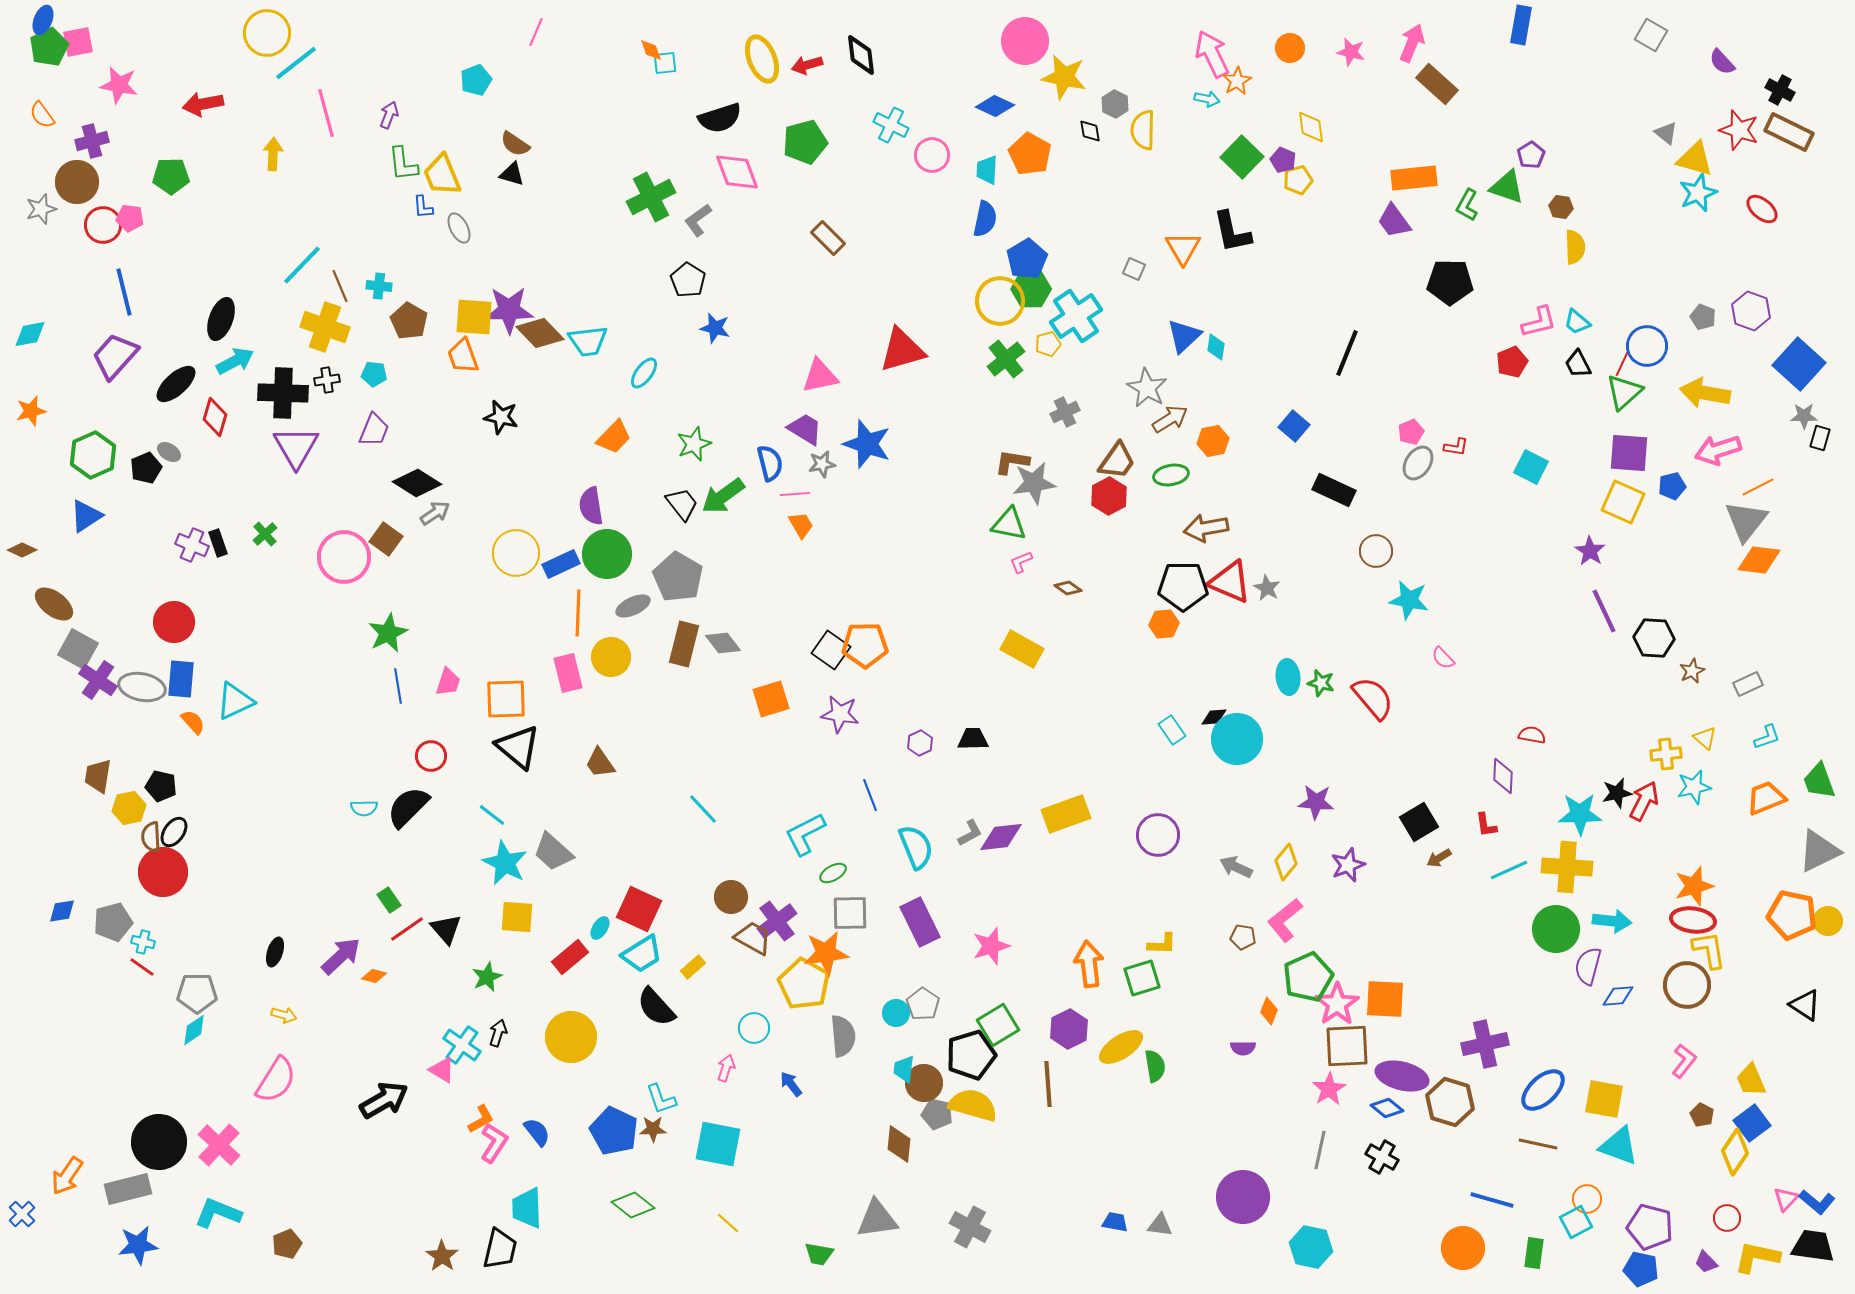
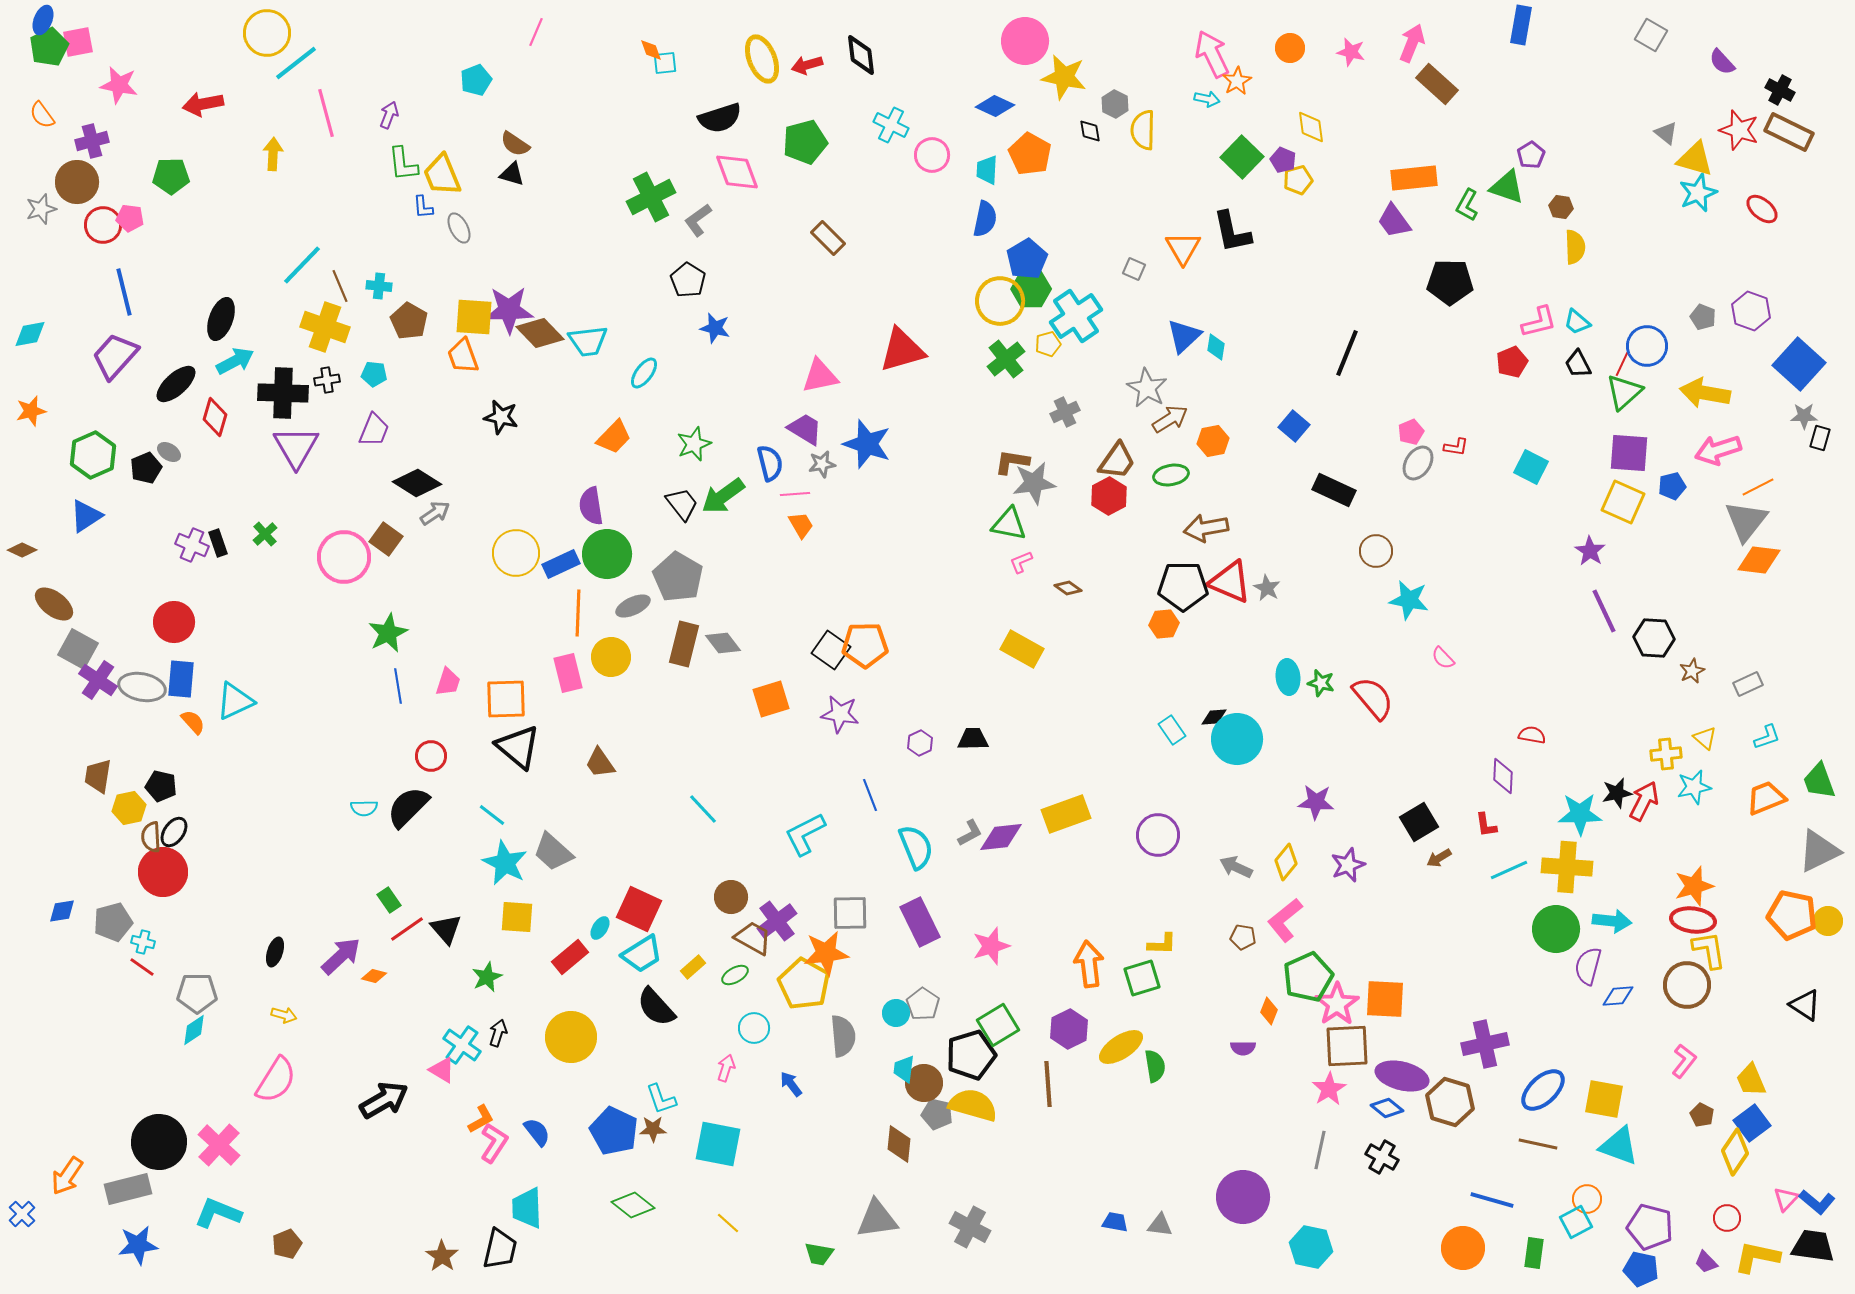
green ellipse at (833, 873): moved 98 px left, 102 px down
